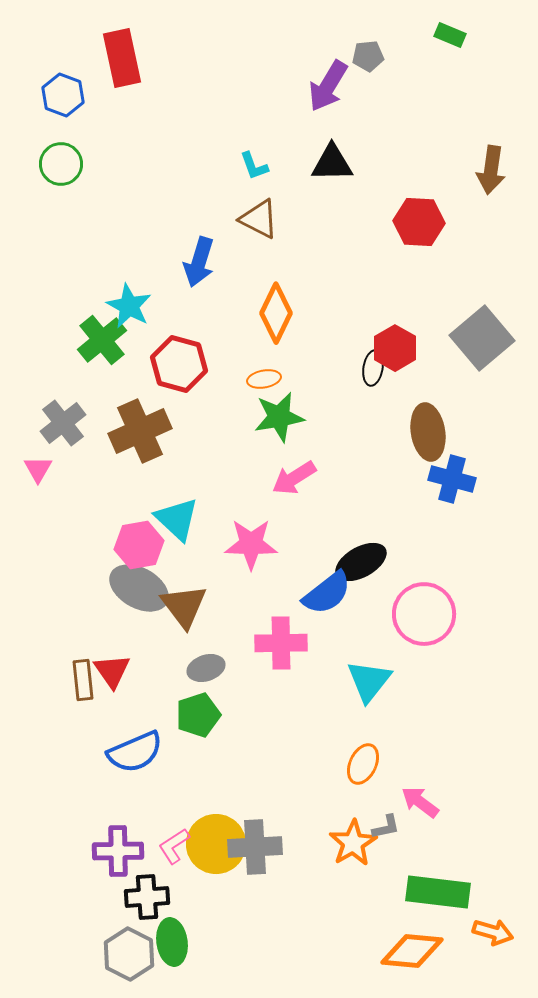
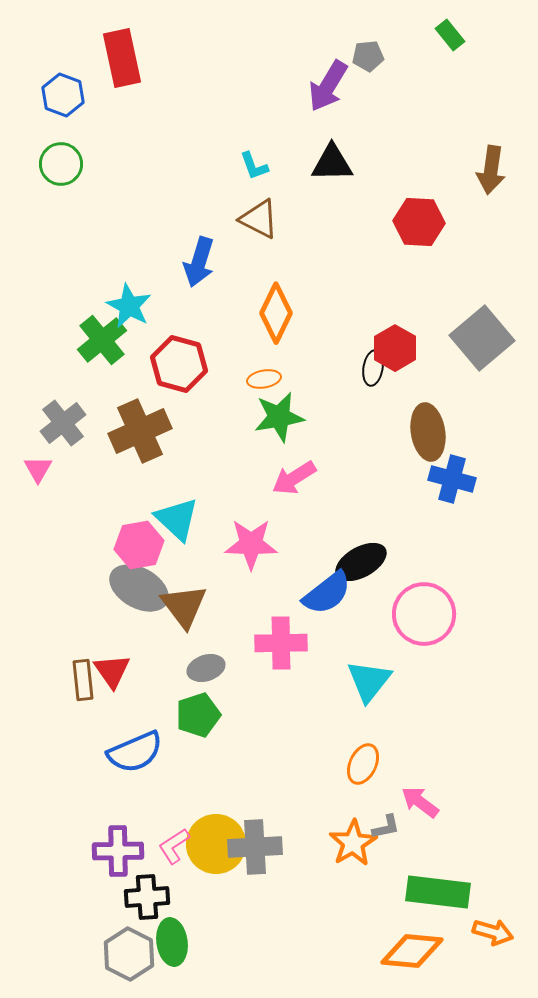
green rectangle at (450, 35): rotated 28 degrees clockwise
